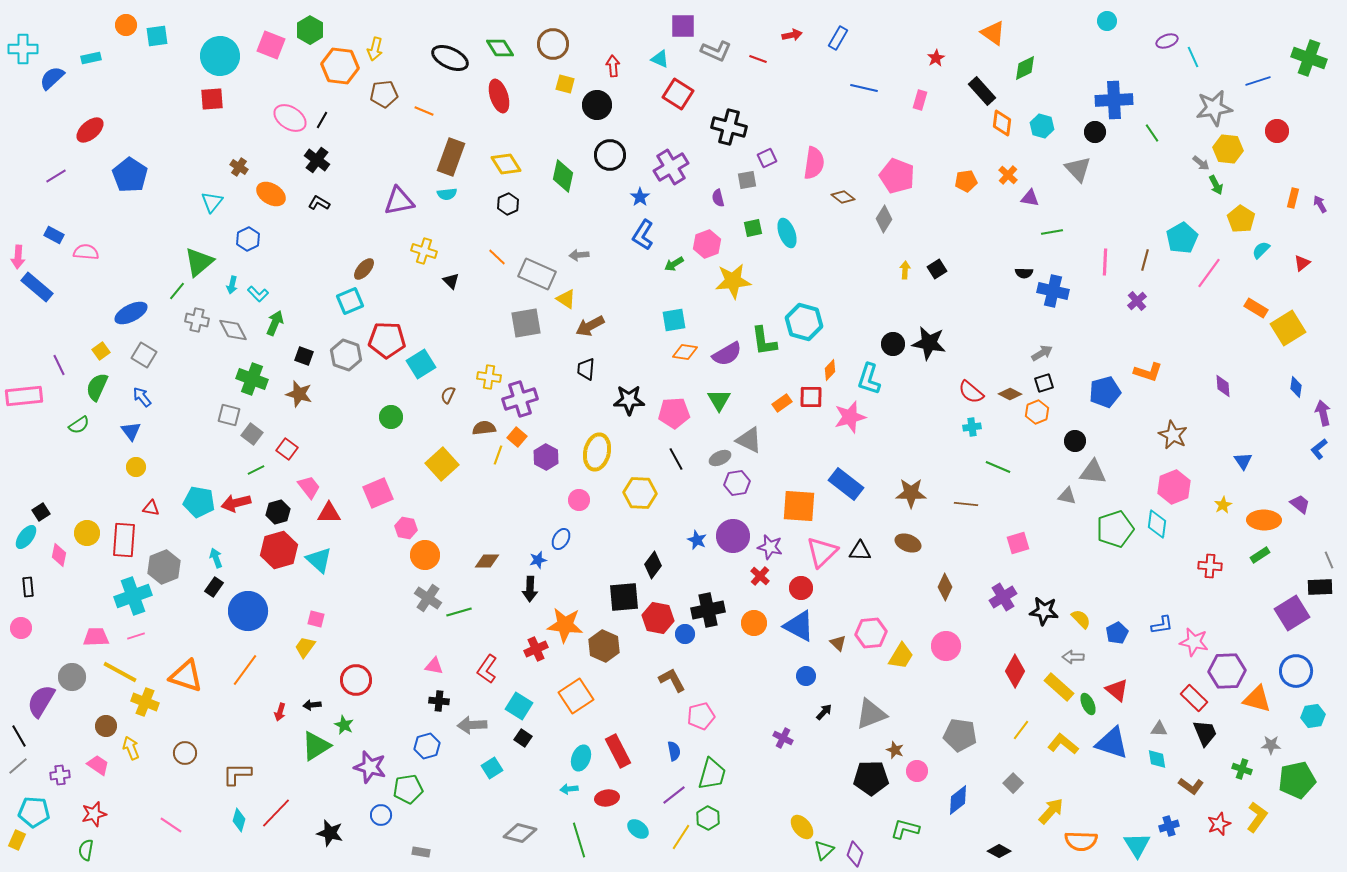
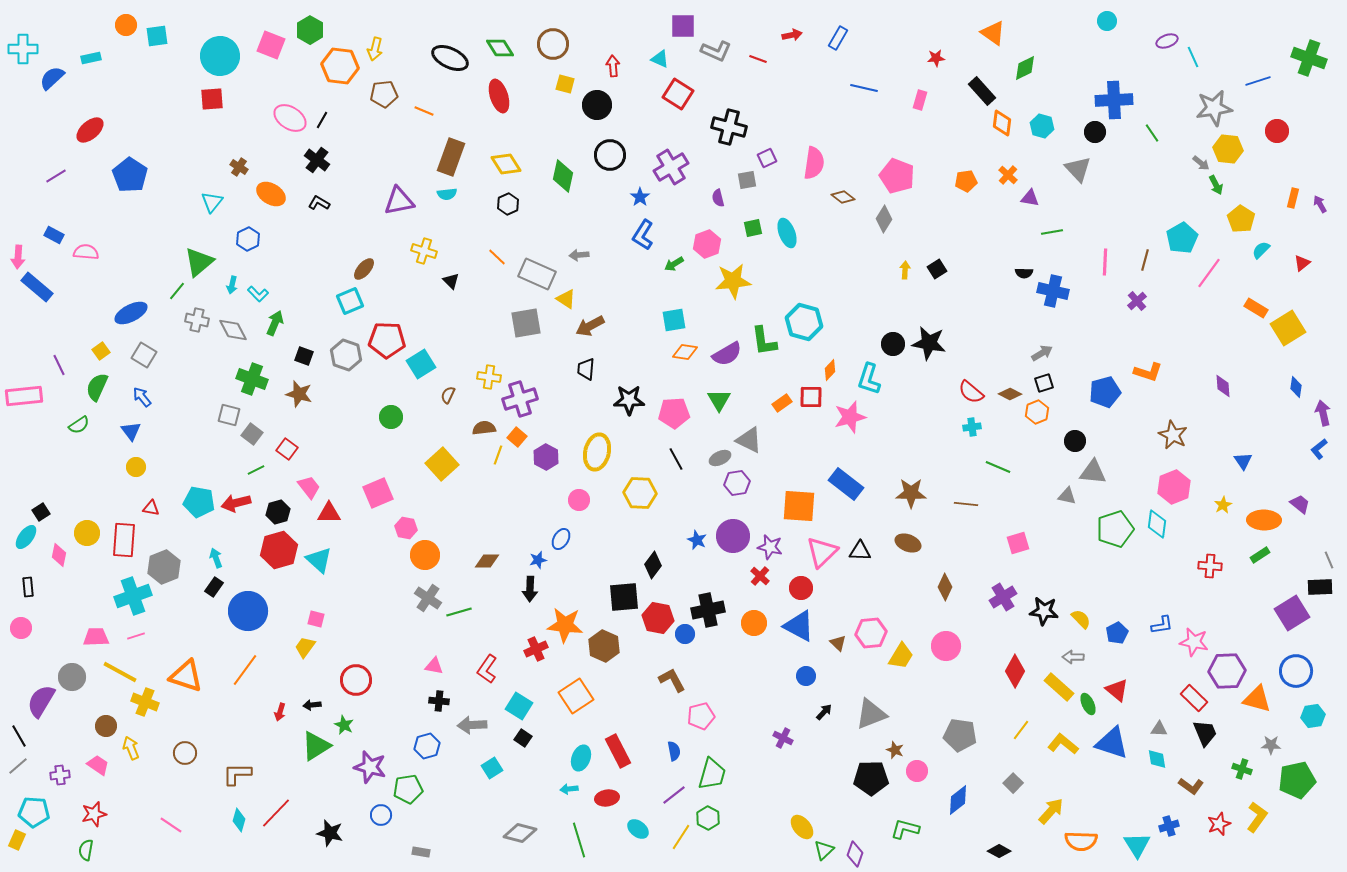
red star at (936, 58): rotated 24 degrees clockwise
